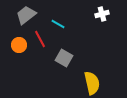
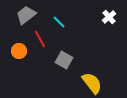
white cross: moved 7 px right, 3 px down; rotated 24 degrees counterclockwise
cyan line: moved 1 px right, 2 px up; rotated 16 degrees clockwise
orange circle: moved 6 px down
gray square: moved 2 px down
yellow semicircle: rotated 25 degrees counterclockwise
